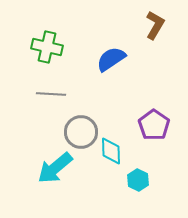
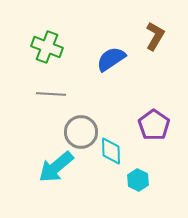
brown L-shape: moved 11 px down
green cross: rotated 8 degrees clockwise
cyan arrow: moved 1 px right, 1 px up
